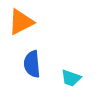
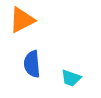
orange triangle: moved 1 px right, 2 px up
